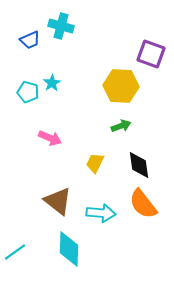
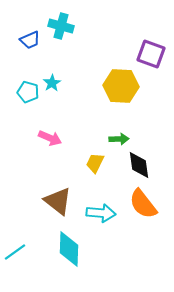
green arrow: moved 2 px left, 13 px down; rotated 18 degrees clockwise
